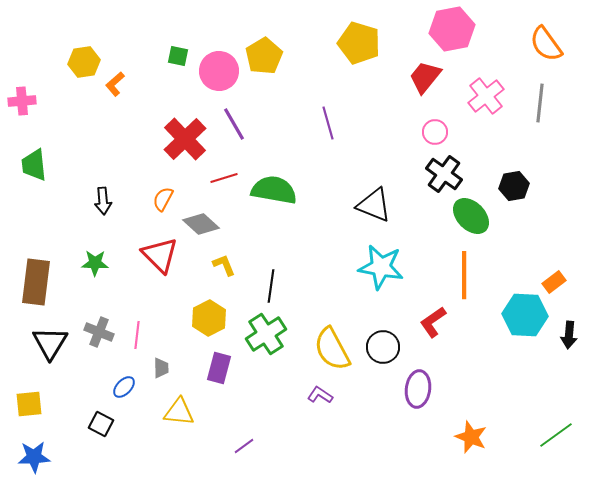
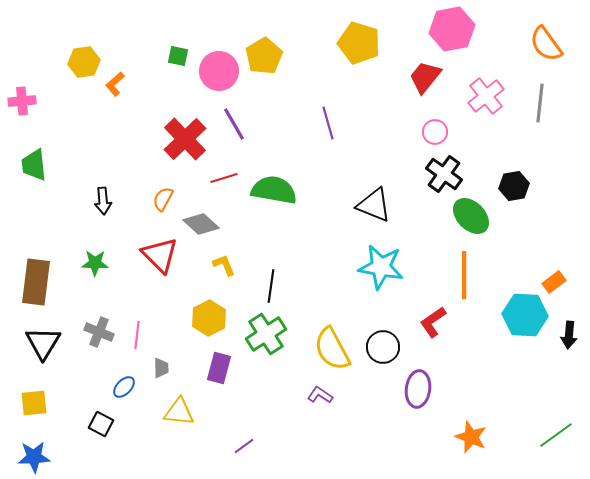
black triangle at (50, 343): moved 7 px left
yellow square at (29, 404): moved 5 px right, 1 px up
